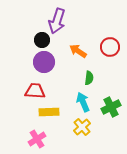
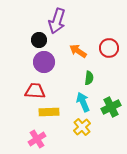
black circle: moved 3 px left
red circle: moved 1 px left, 1 px down
